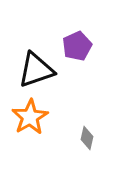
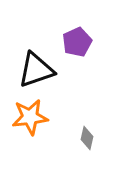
purple pentagon: moved 4 px up
orange star: rotated 24 degrees clockwise
